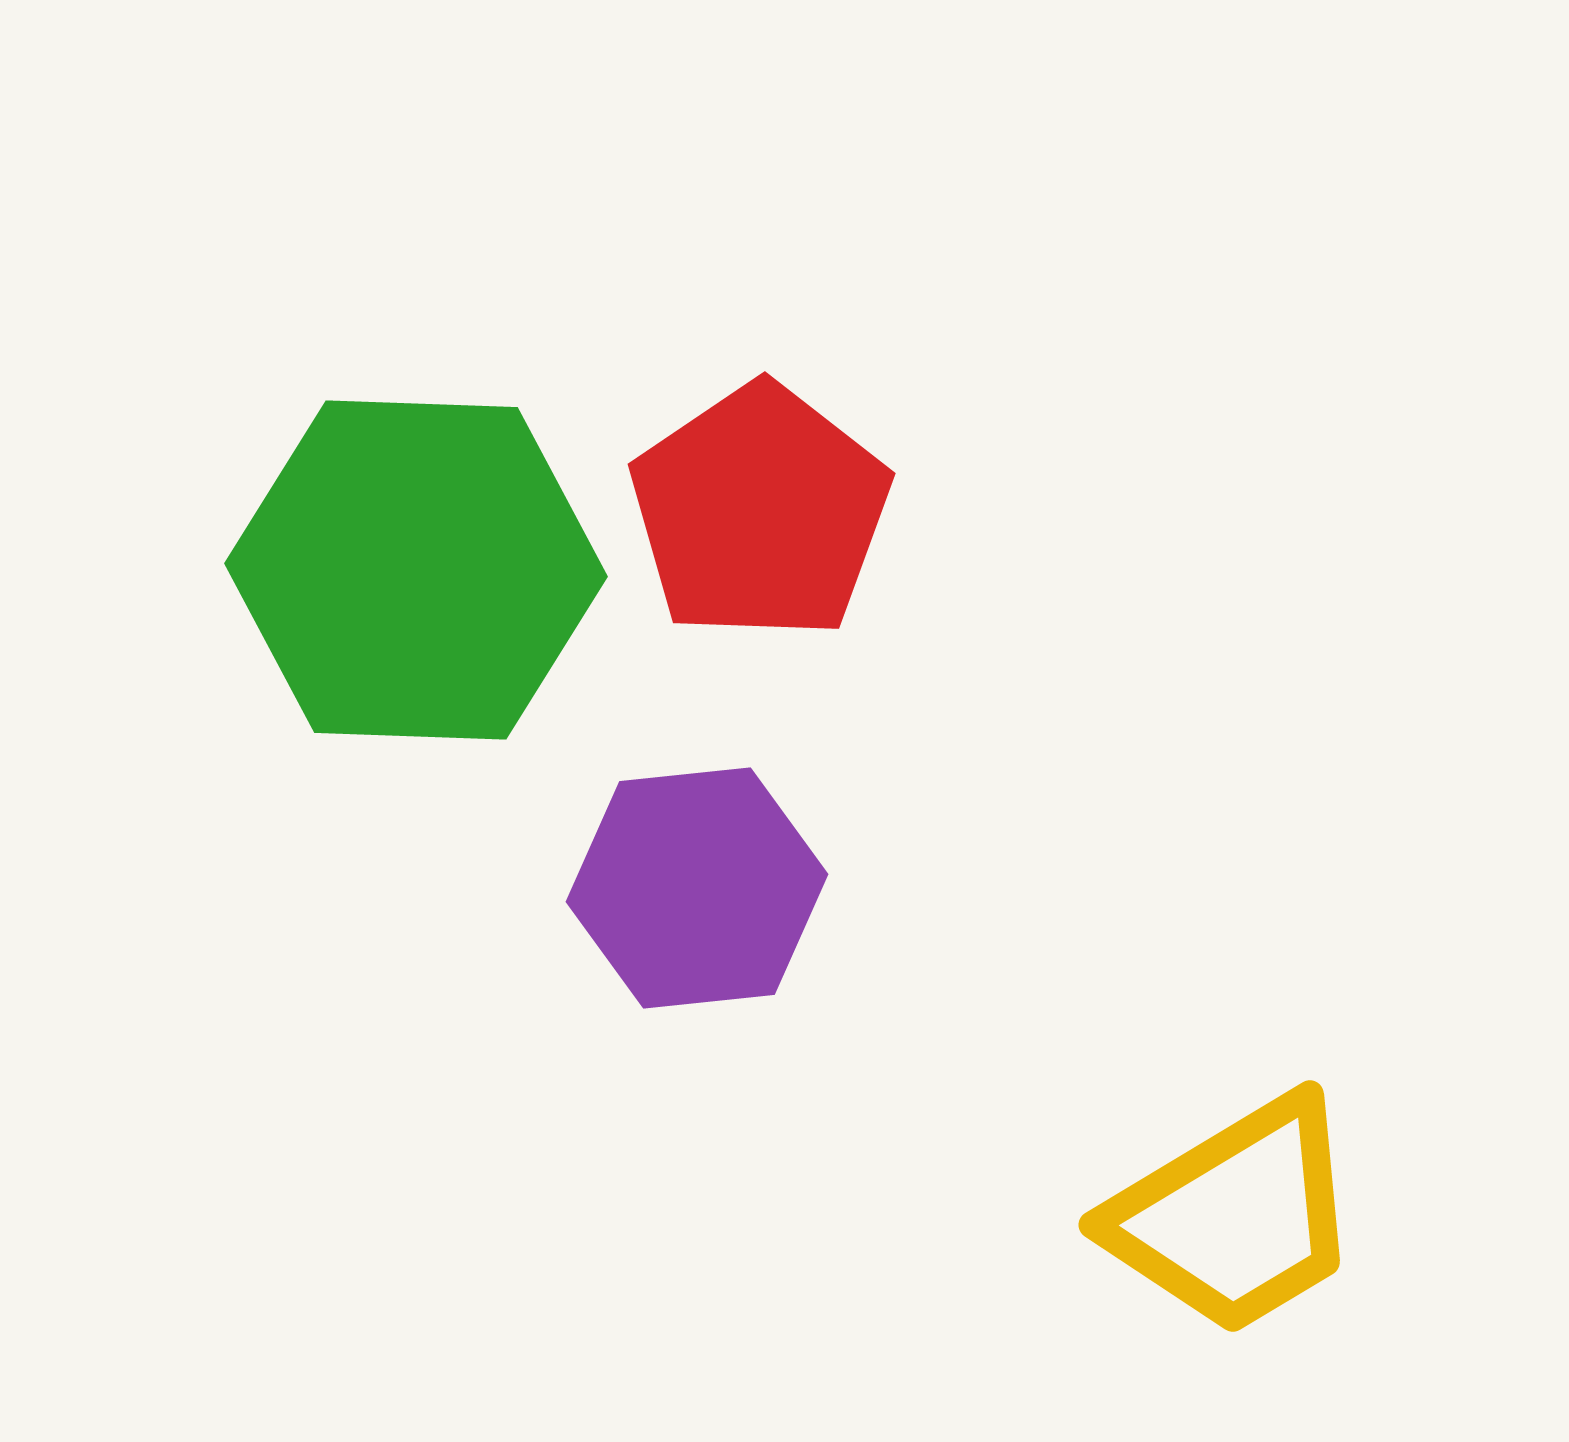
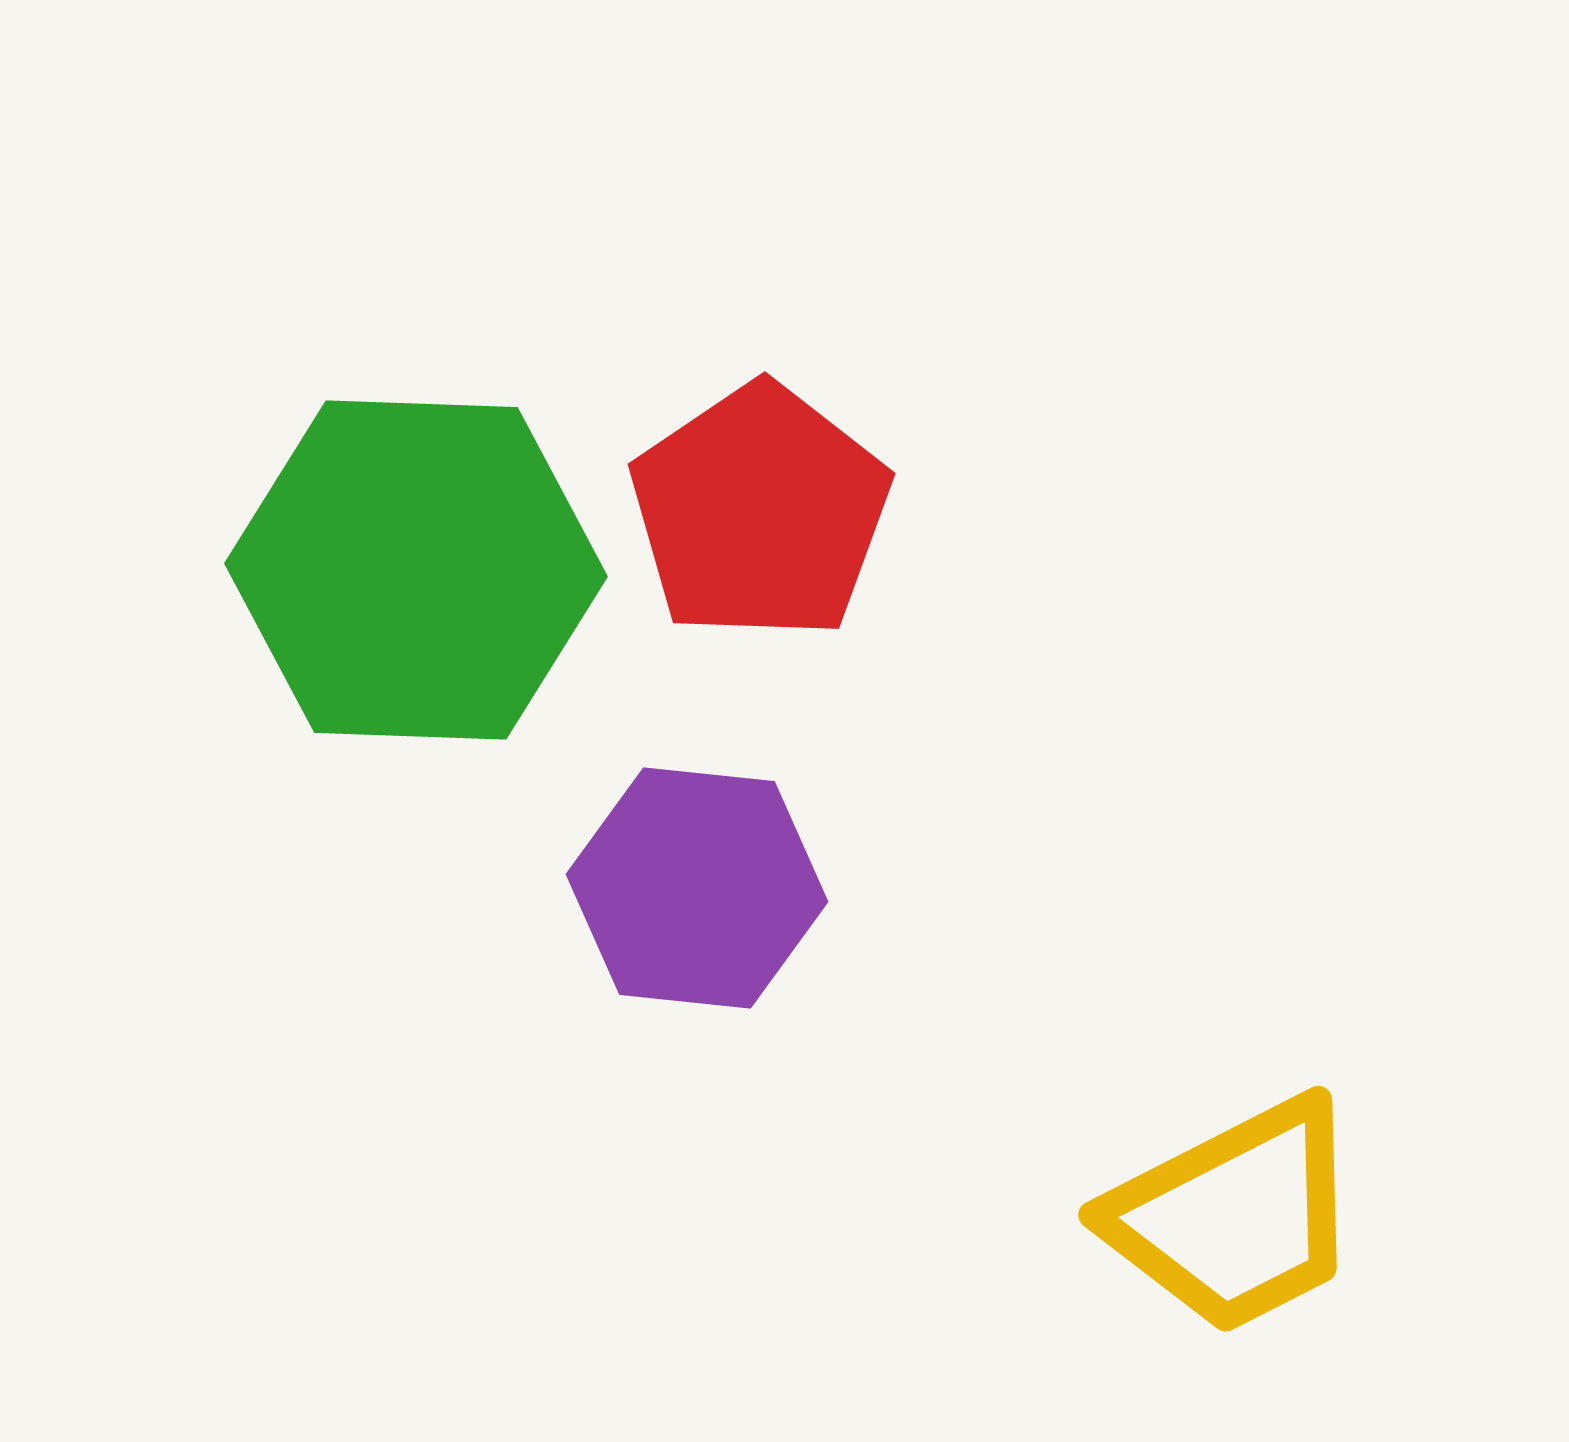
purple hexagon: rotated 12 degrees clockwise
yellow trapezoid: rotated 4 degrees clockwise
